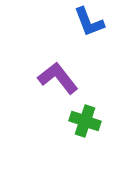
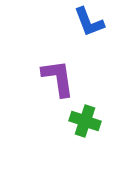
purple L-shape: rotated 30 degrees clockwise
